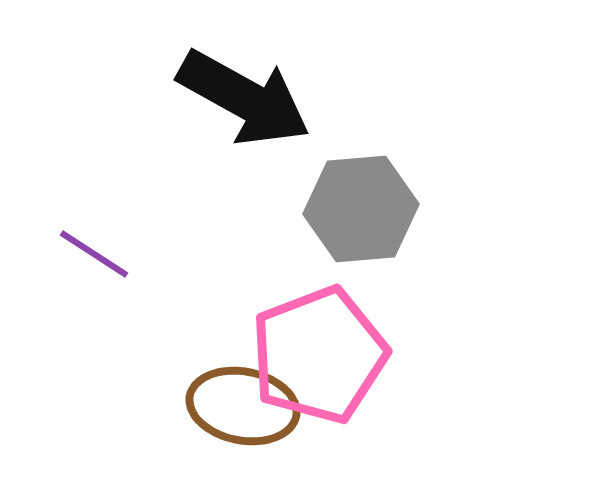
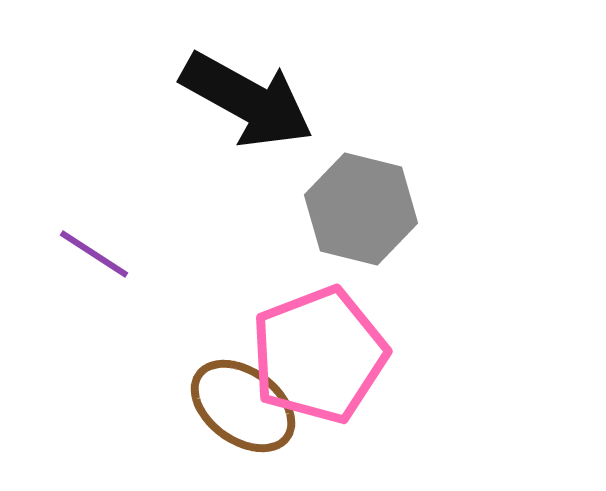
black arrow: moved 3 px right, 2 px down
gray hexagon: rotated 19 degrees clockwise
brown ellipse: rotated 25 degrees clockwise
